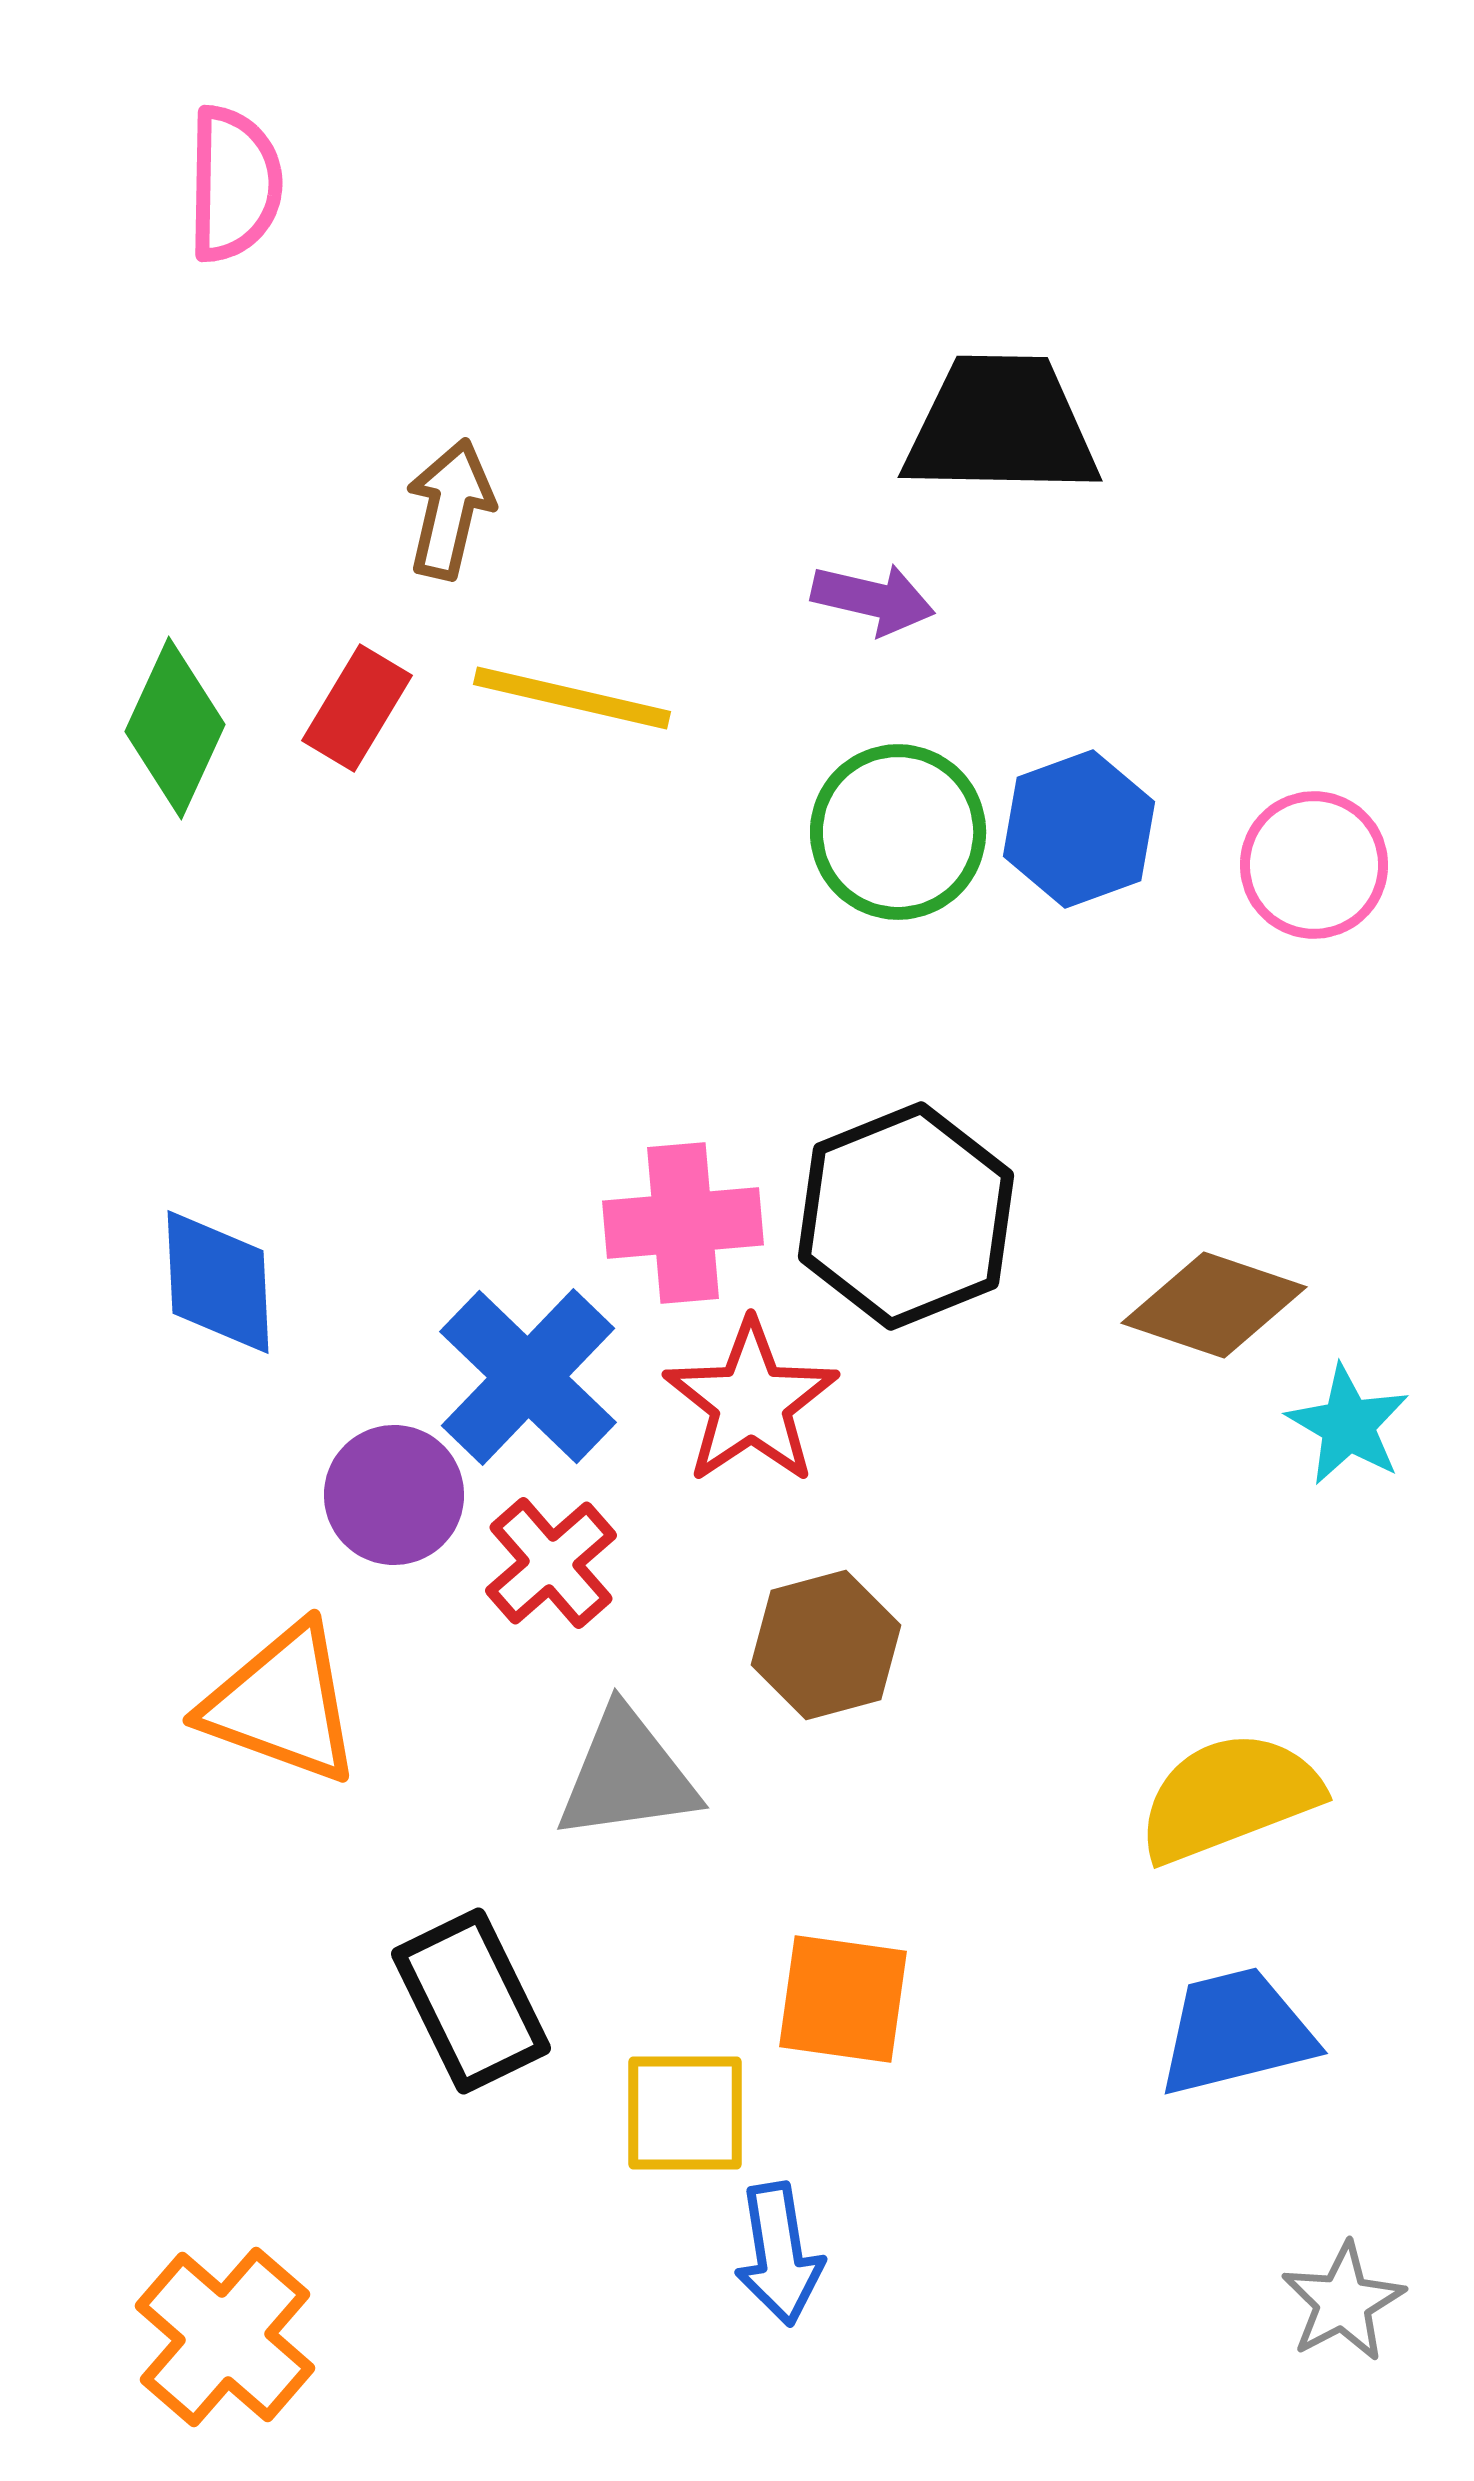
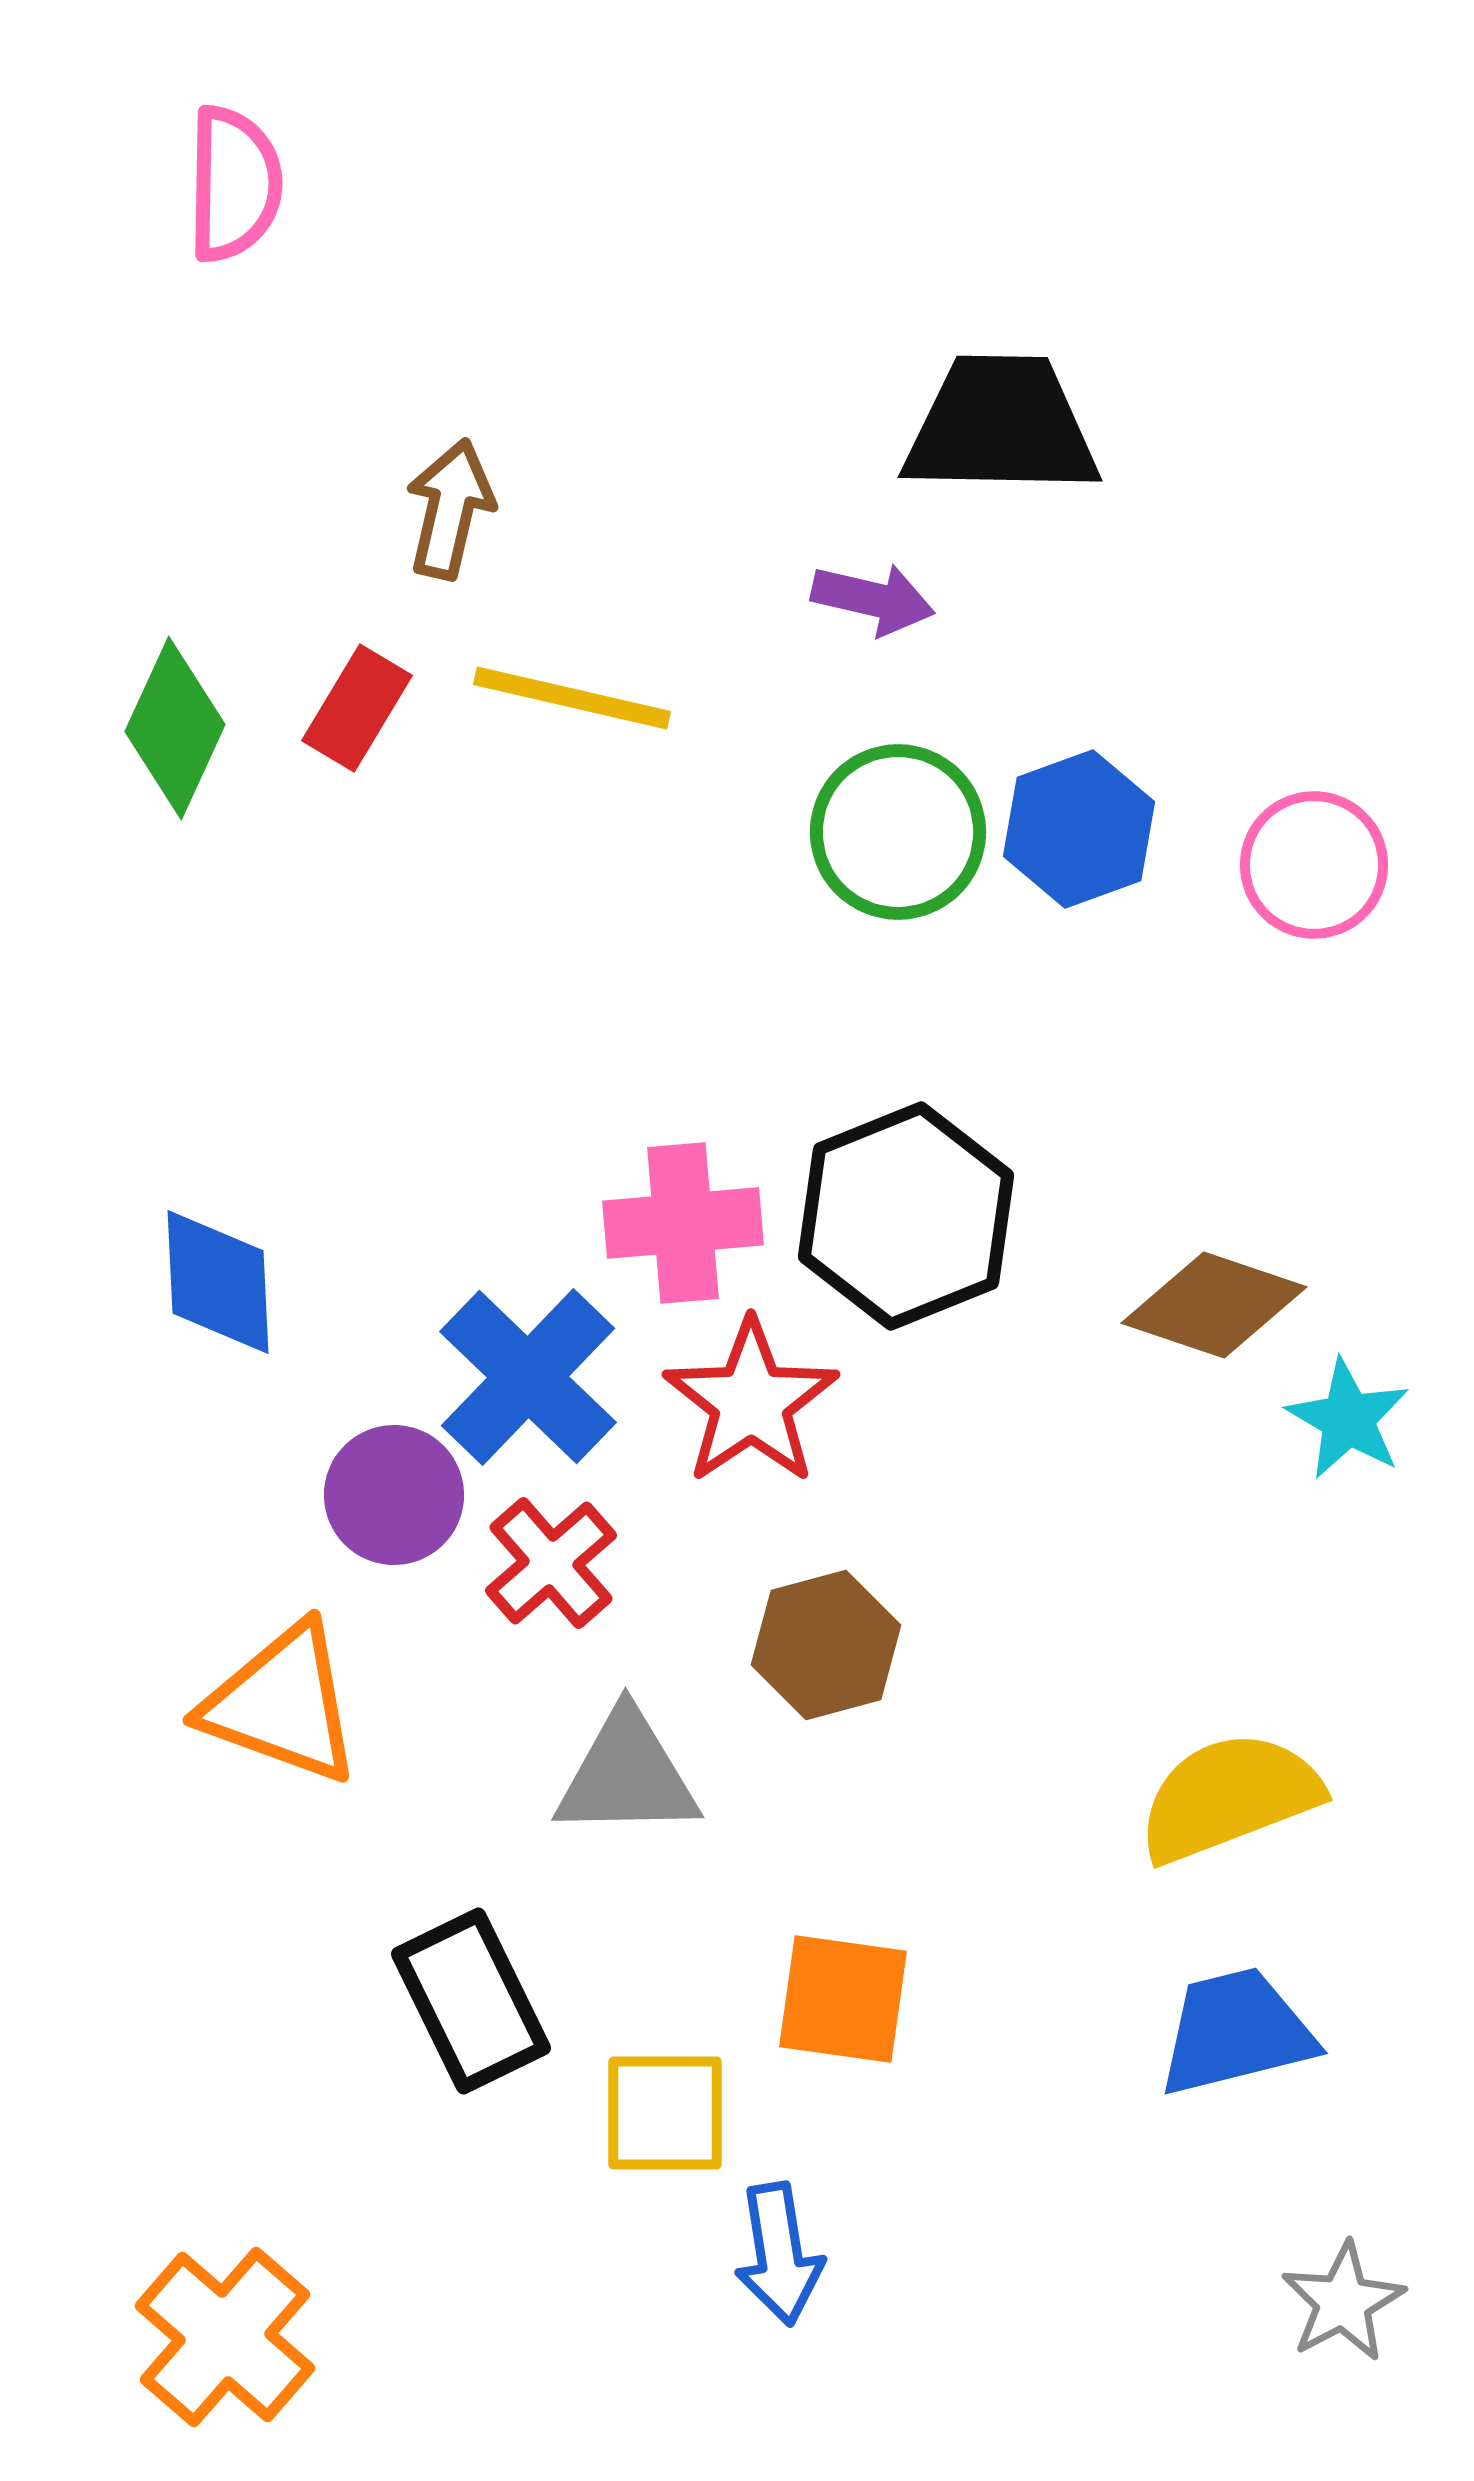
cyan star: moved 6 px up
gray triangle: rotated 7 degrees clockwise
yellow square: moved 20 px left
